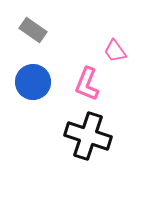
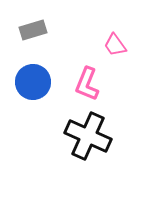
gray rectangle: rotated 52 degrees counterclockwise
pink trapezoid: moved 6 px up
black cross: rotated 6 degrees clockwise
